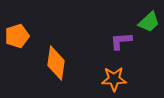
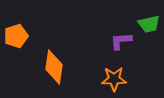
green trapezoid: moved 2 px down; rotated 30 degrees clockwise
orange pentagon: moved 1 px left
orange diamond: moved 2 px left, 4 px down
